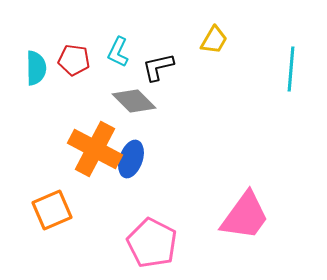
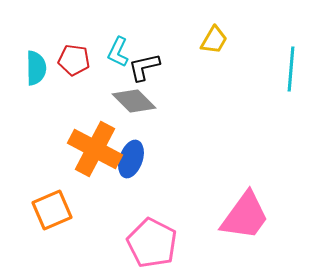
black L-shape: moved 14 px left
